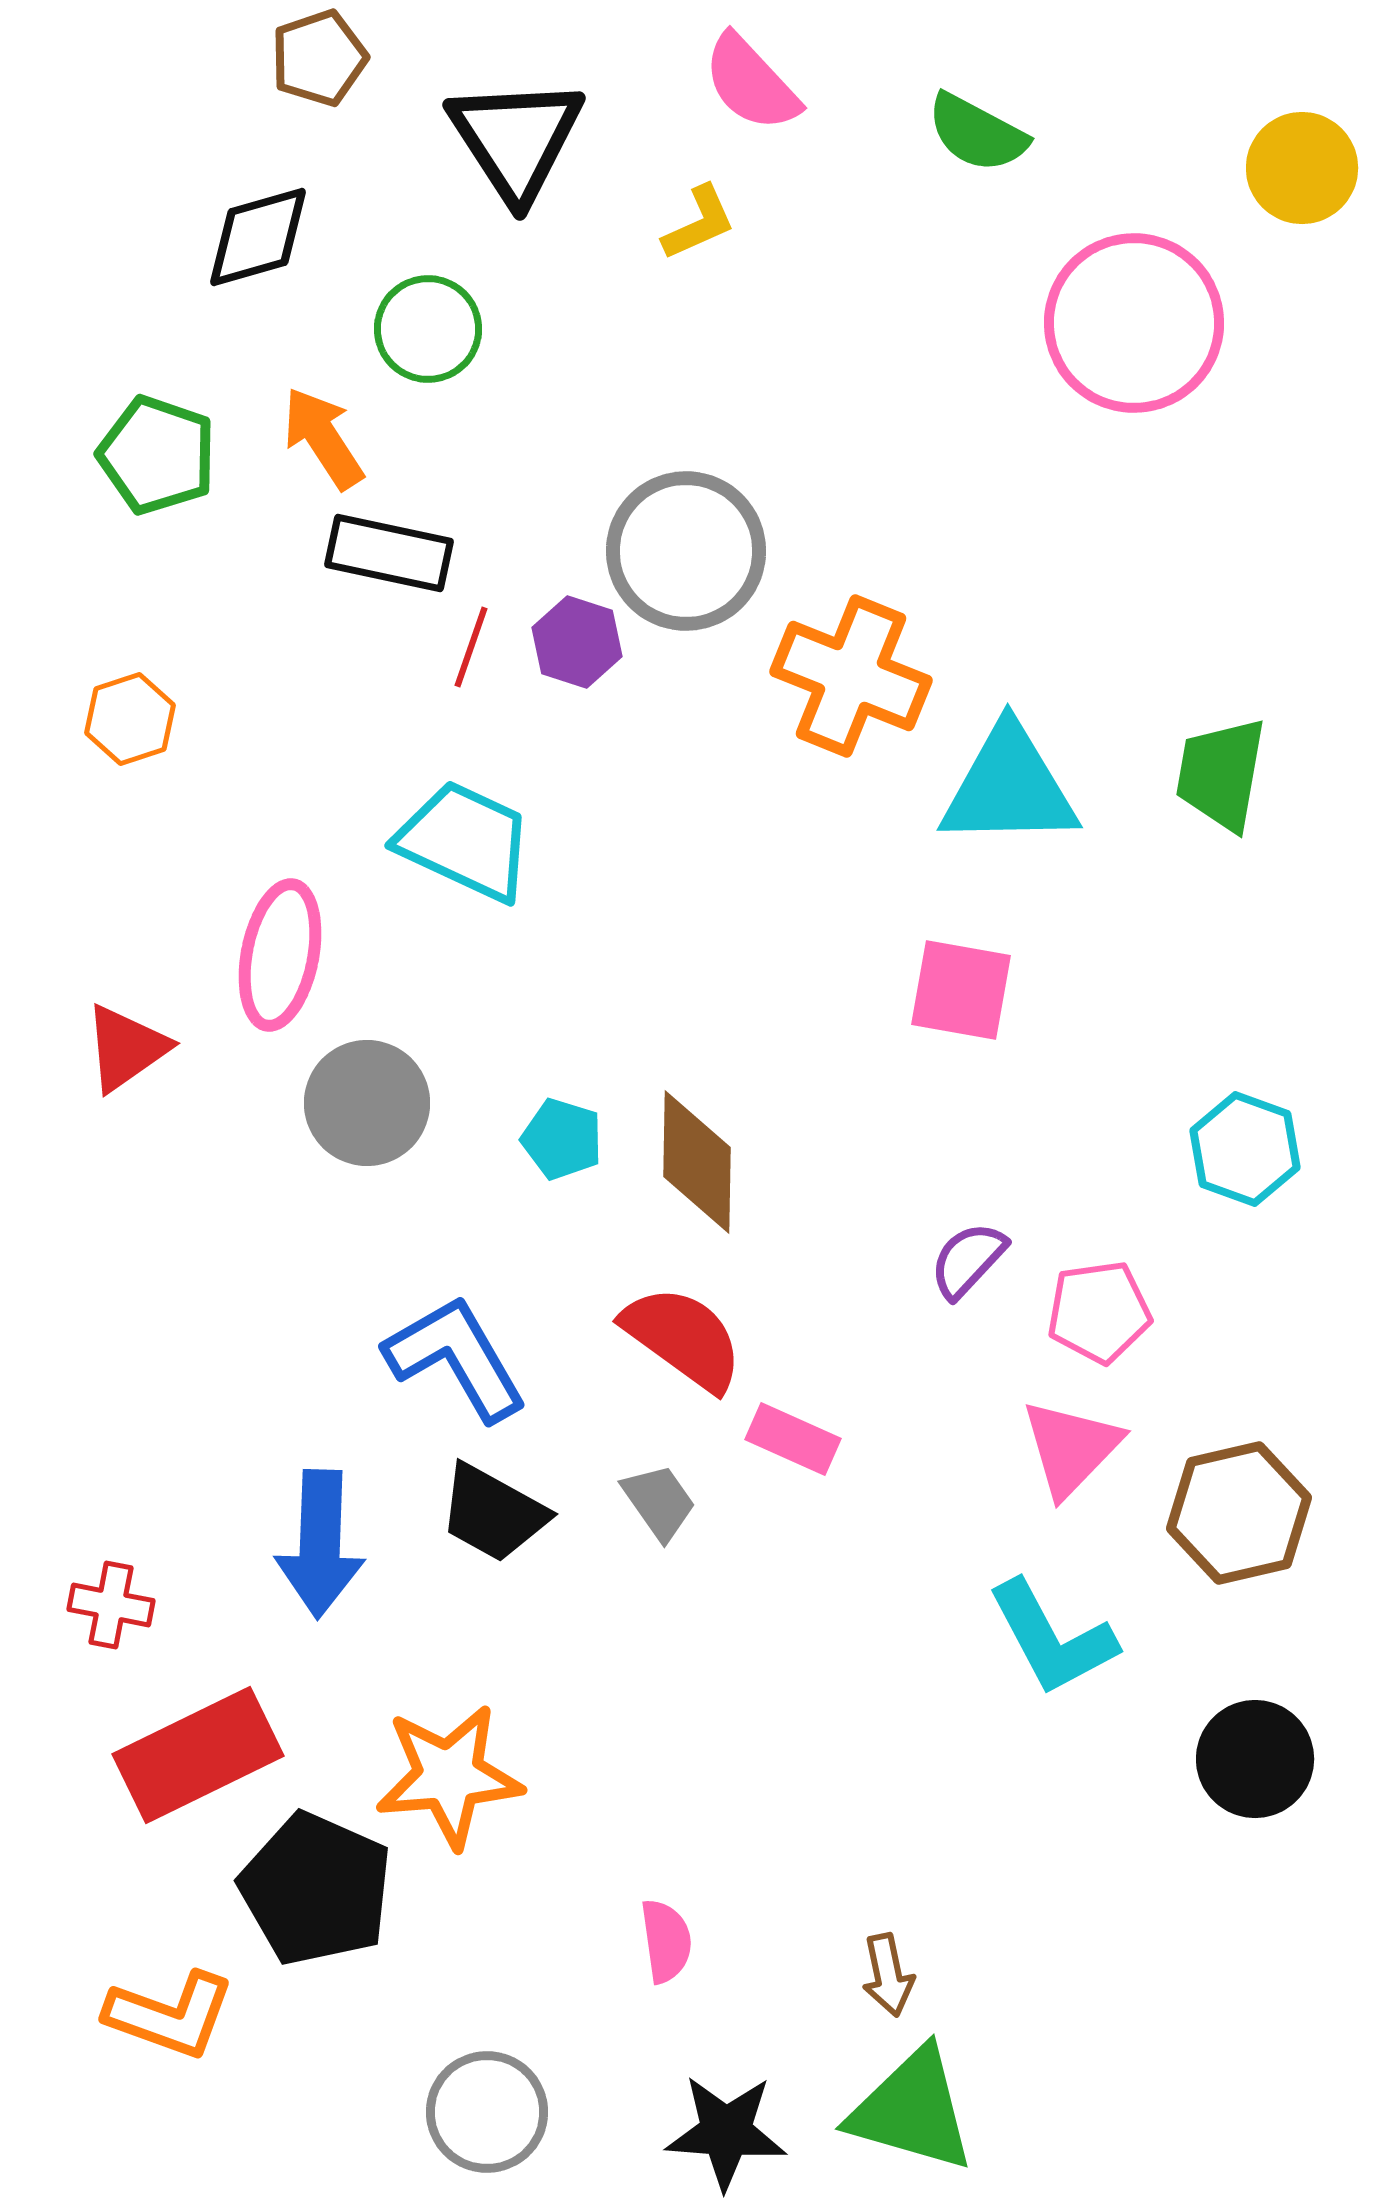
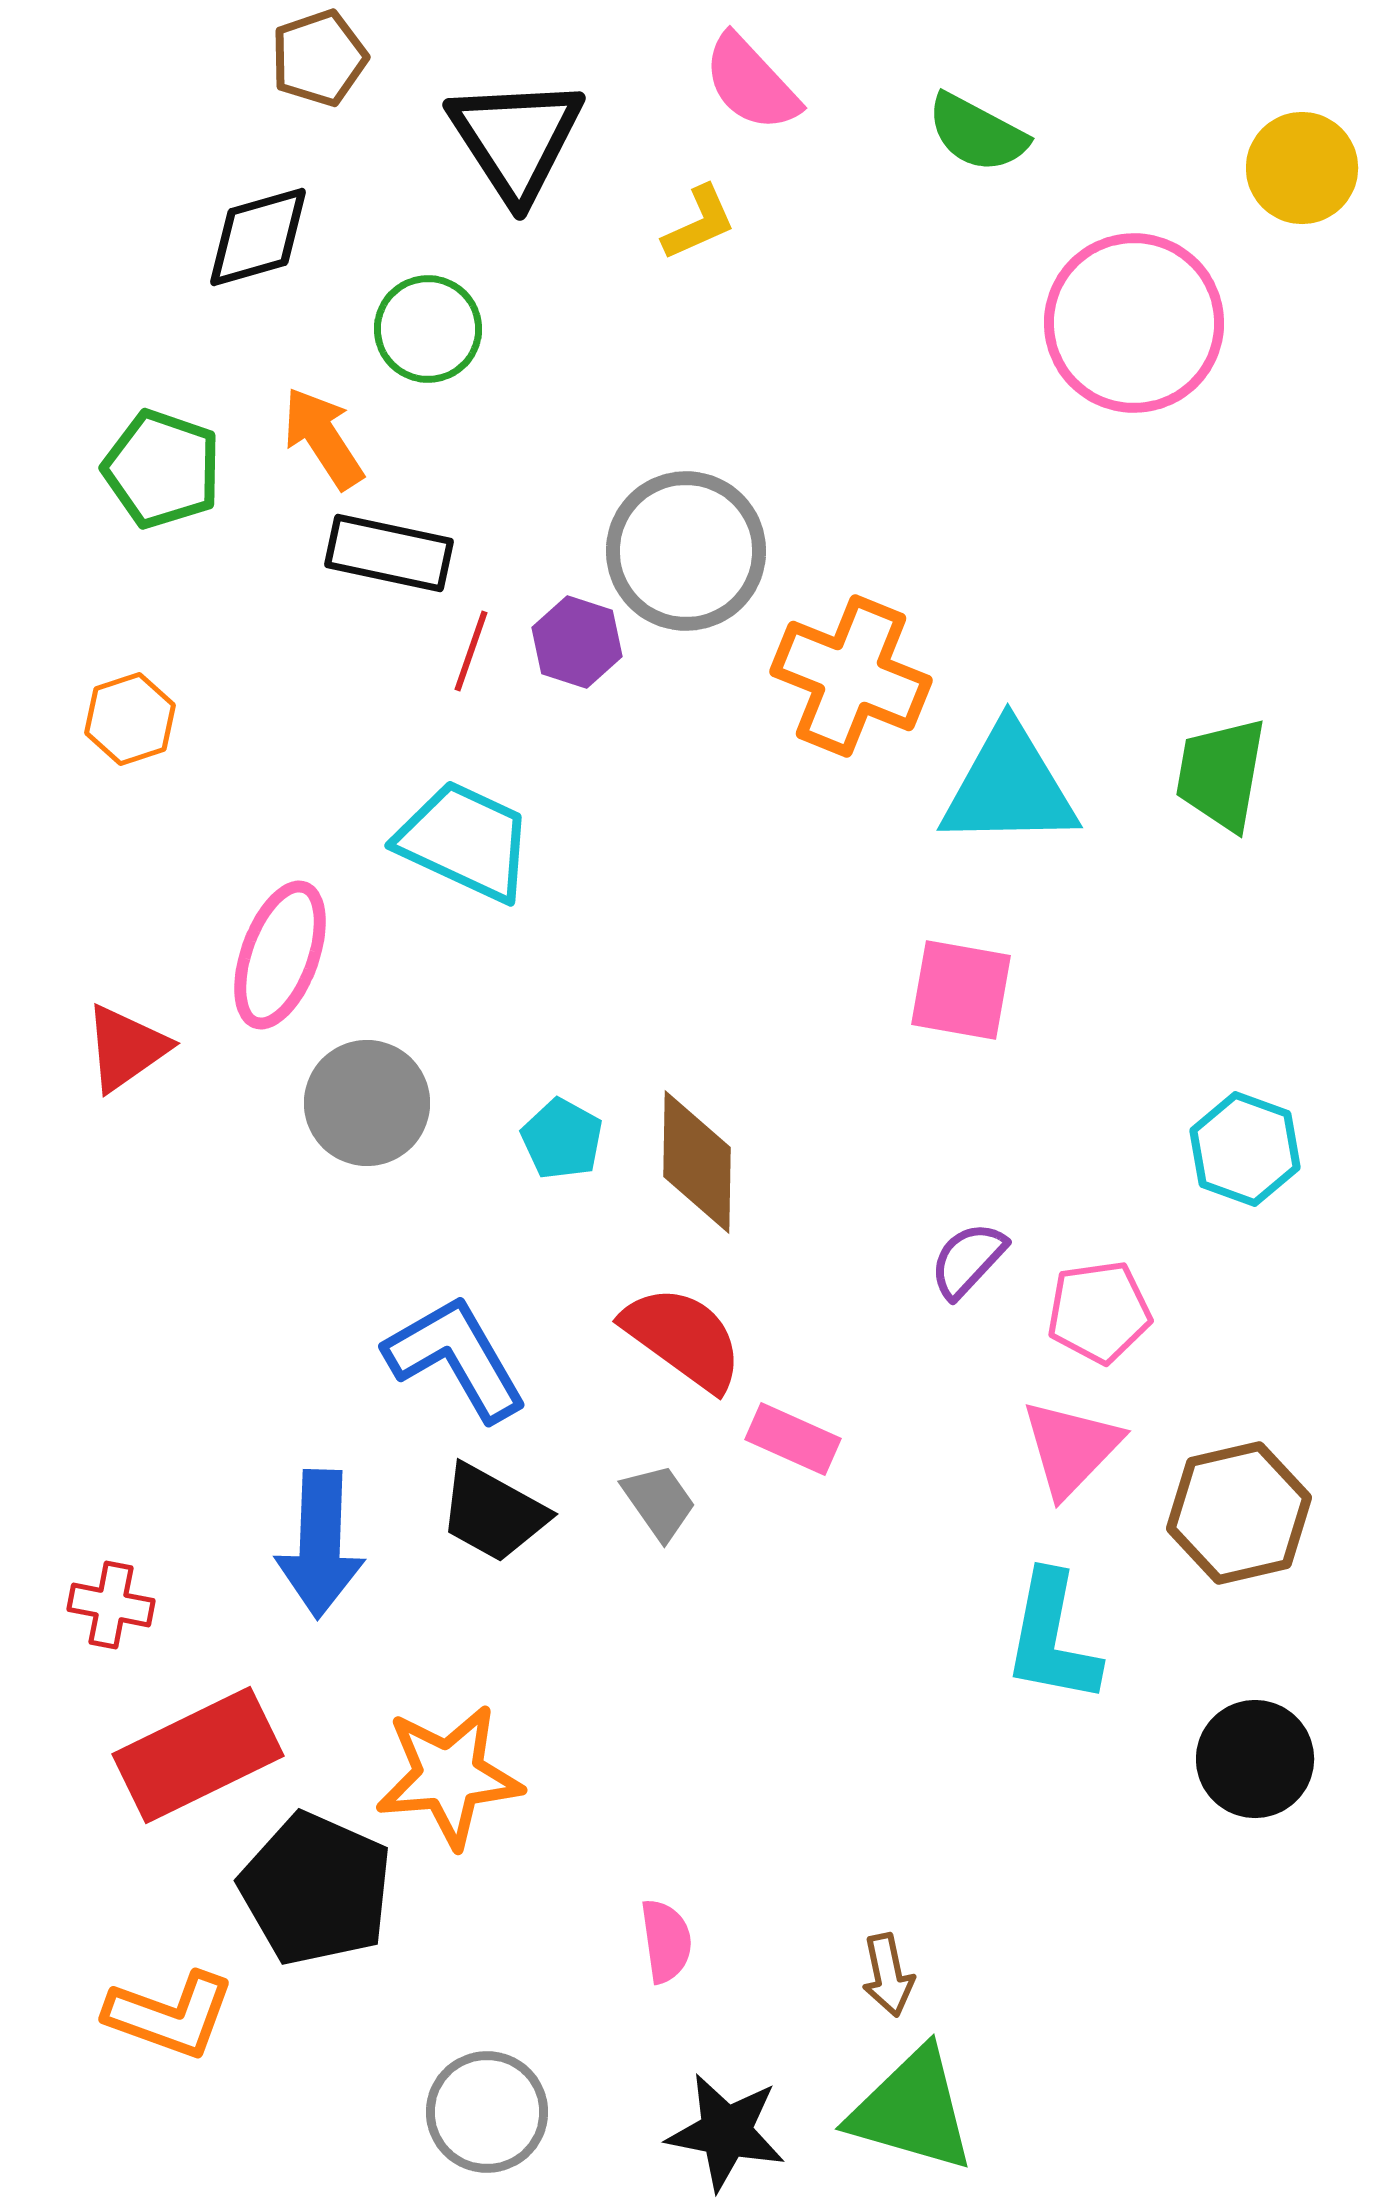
green pentagon at (157, 455): moved 5 px right, 14 px down
red line at (471, 647): moved 4 px down
pink ellipse at (280, 955): rotated 9 degrees clockwise
cyan pentagon at (562, 1139): rotated 12 degrees clockwise
cyan L-shape at (1052, 1638): rotated 39 degrees clockwise
black star at (726, 2132): rotated 7 degrees clockwise
